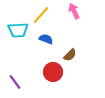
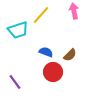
pink arrow: rotated 14 degrees clockwise
cyan trapezoid: rotated 15 degrees counterclockwise
blue semicircle: moved 13 px down
